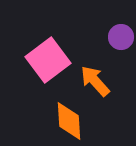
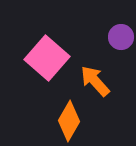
pink square: moved 1 px left, 2 px up; rotated 12 degrees counterclockwise
orange diamond: rotated 33 degrees clockwise
